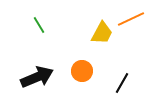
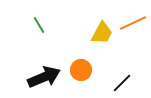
orange line: moved 2 px right, 4 px down
orange circle: moved 1 px left, 1 px up
black arrow: moved 7 px right
black line: rotated 15 degrees clockwise
